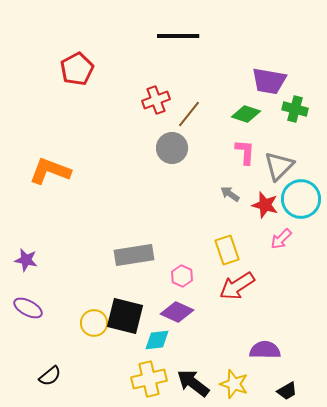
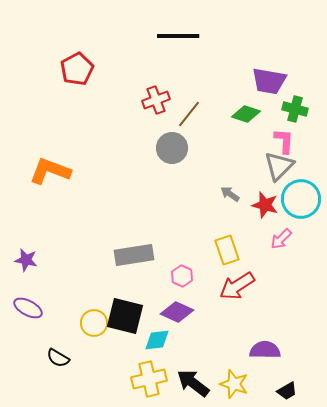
pink L-shape: moved 39 px right, 11 px up
black semicircle: moved 8 px right, 18 px up; rotated 70 degrees clockwise
